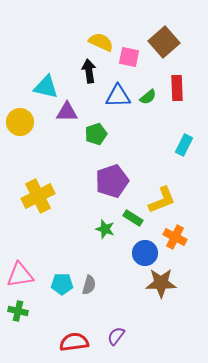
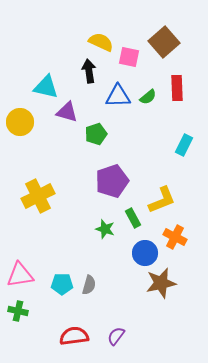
purple triangle: rotated 15 degrees clockwise
green rectangle: rotated 30 degrees clockwise
brown star: rotated 12 degrees counterclockwise
red semicircle: moved 6 px up
